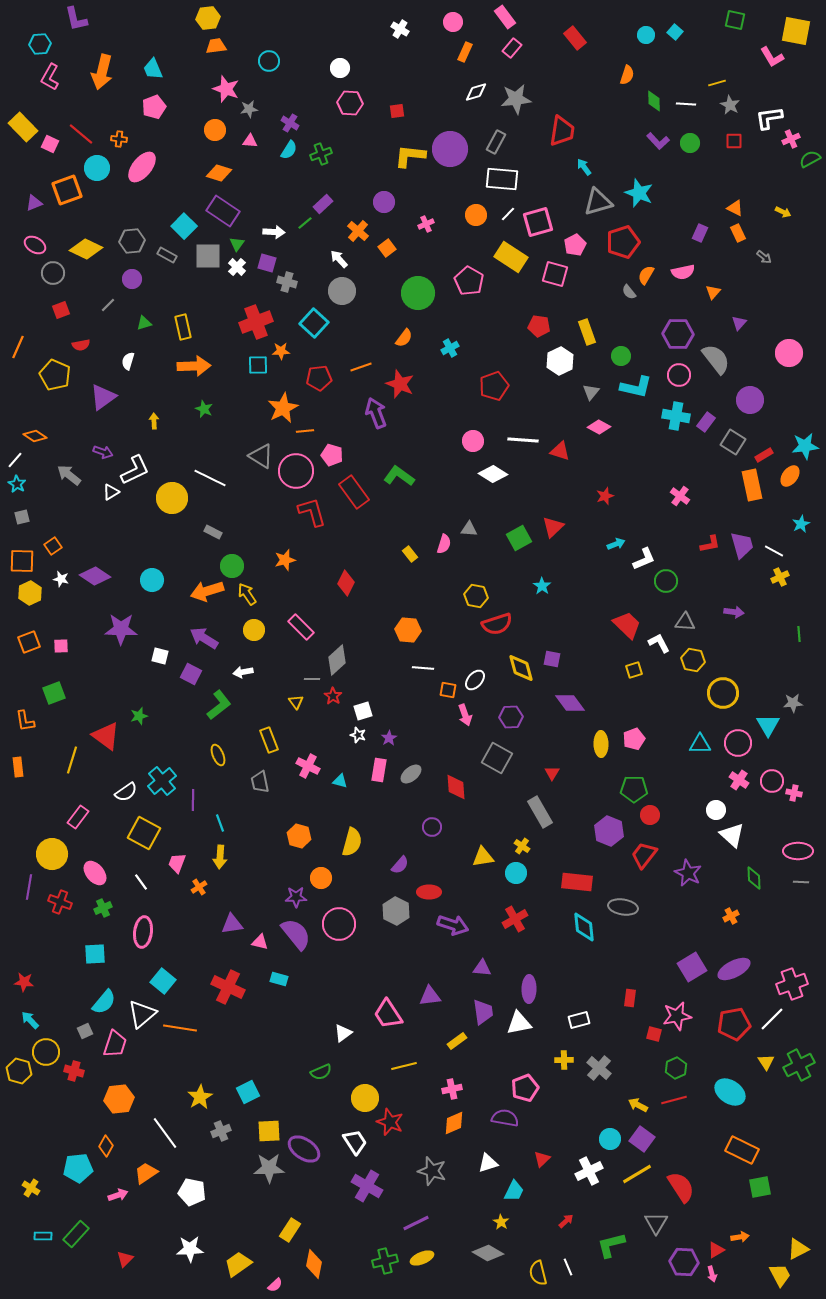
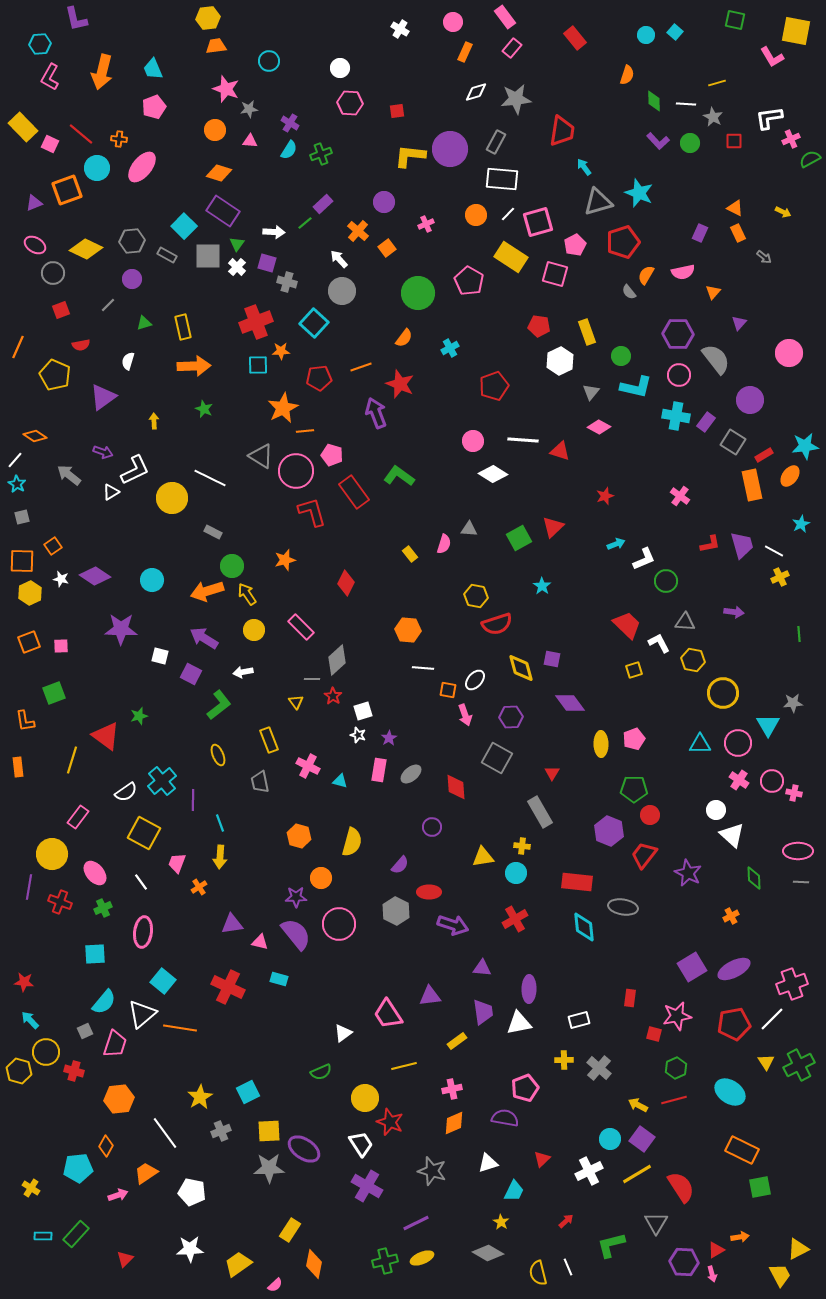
gray star at (730, 105): moved 17 px left, 12 px down
yellow cross at (522, 846): rotated 28 degrees counterclockwise
white trapezoid at (355, 1142): moved 6 px right, 2 px down
